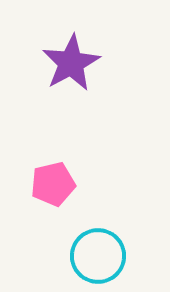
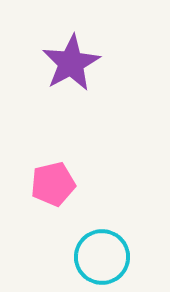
cyan circle: moved 4 px right, 1 px down
